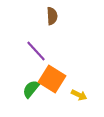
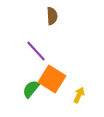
yellow arrow: rotated 91 degrees counterclockwise
